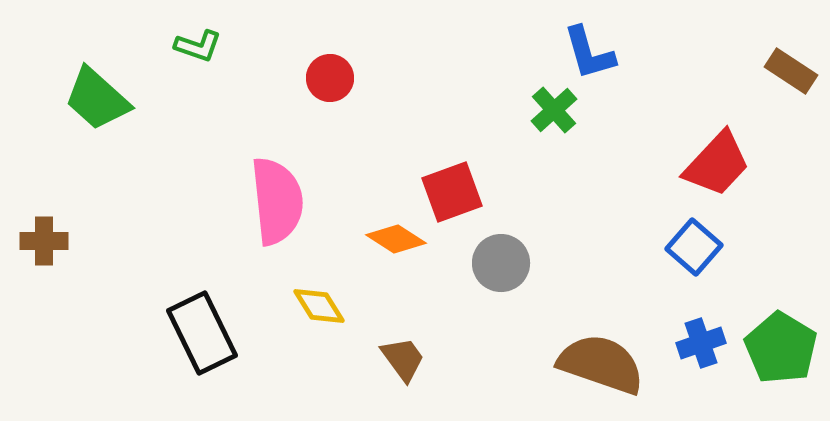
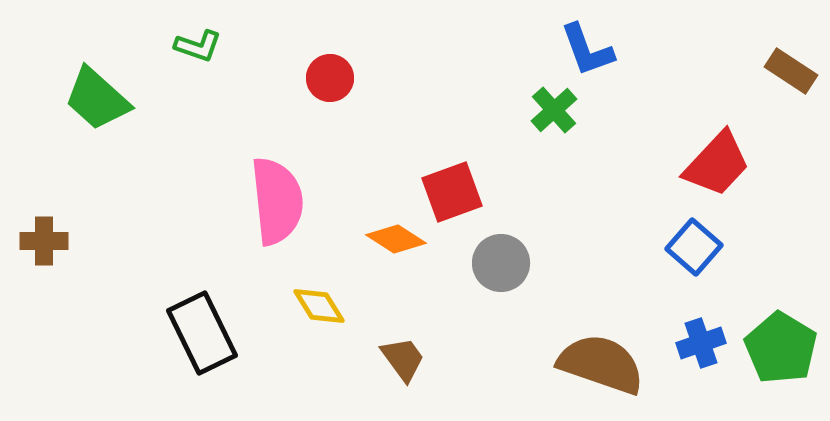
blue L-shape: moved 2 px left, 3 px up; rotated 4 degrees counterclockwise
